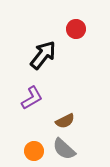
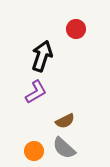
black arrow: moved 1 px left, 1 px down; rotated 20 degrees counterclockwise
purple L-shape: moved 4 px right, 6 px up
gray semicircle: moved 1 px up
